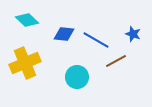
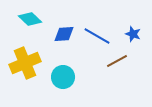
cyan diamond: moved 3 px right, 1 px up
blue diamond: rotated 10 degrees counterclockwise
blue line: moved 1 px right, 4 px up
brown line: moved 1 px right
cyan circle: moved 14 px left
